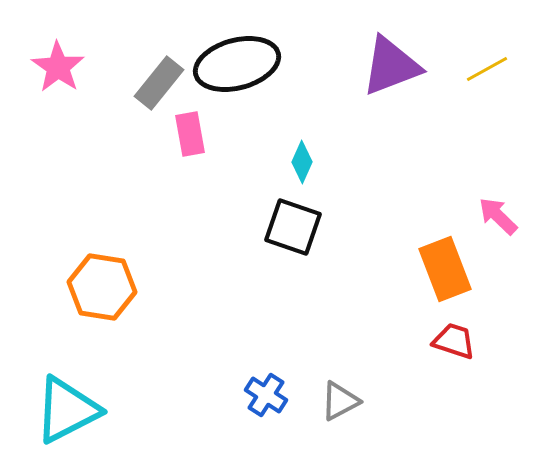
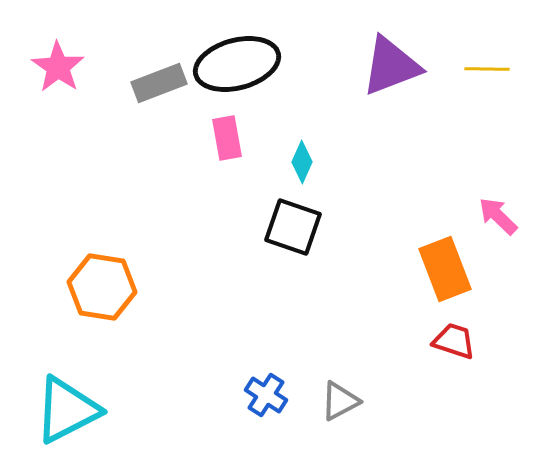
yellow line: rotated 30 degrees clockwise
gray rectangle: rotated 30 degrees clockwise
pink rectangle: moved 37 px right, 4 px down
